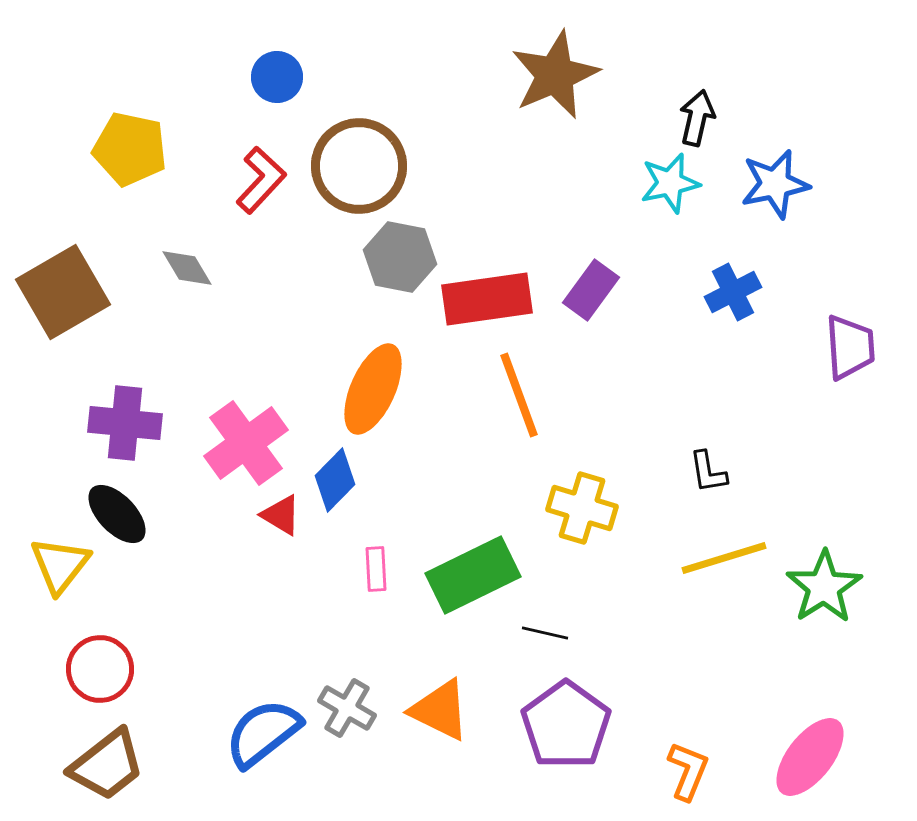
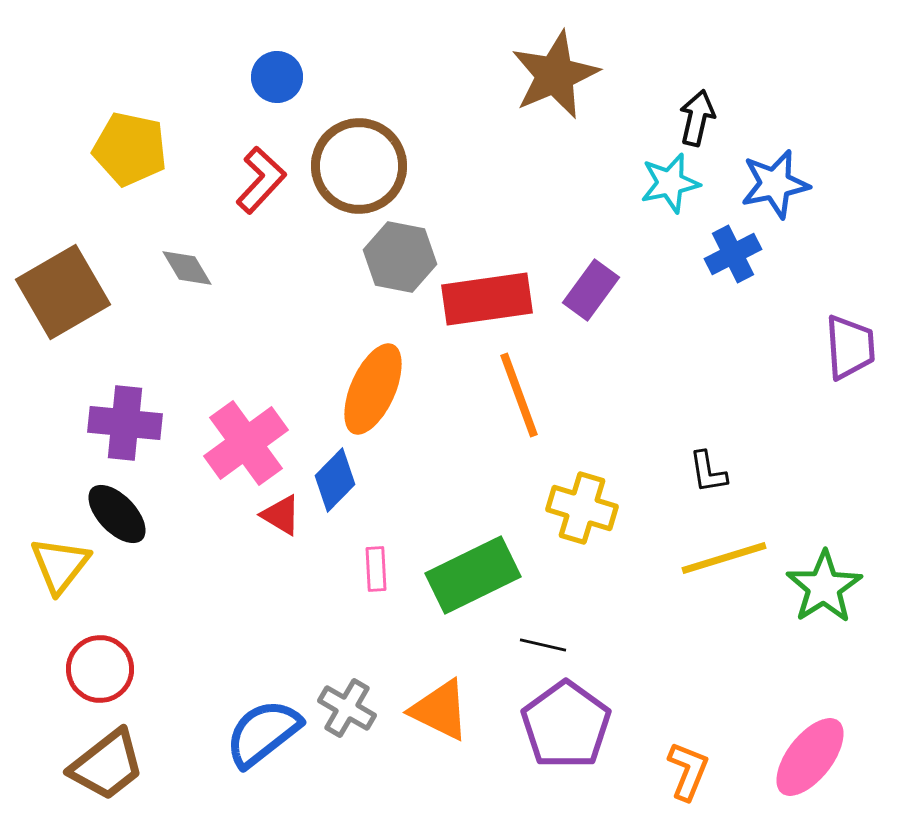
blue cross: moved 38 px up
black line: moved 2 px left, 12 px down
